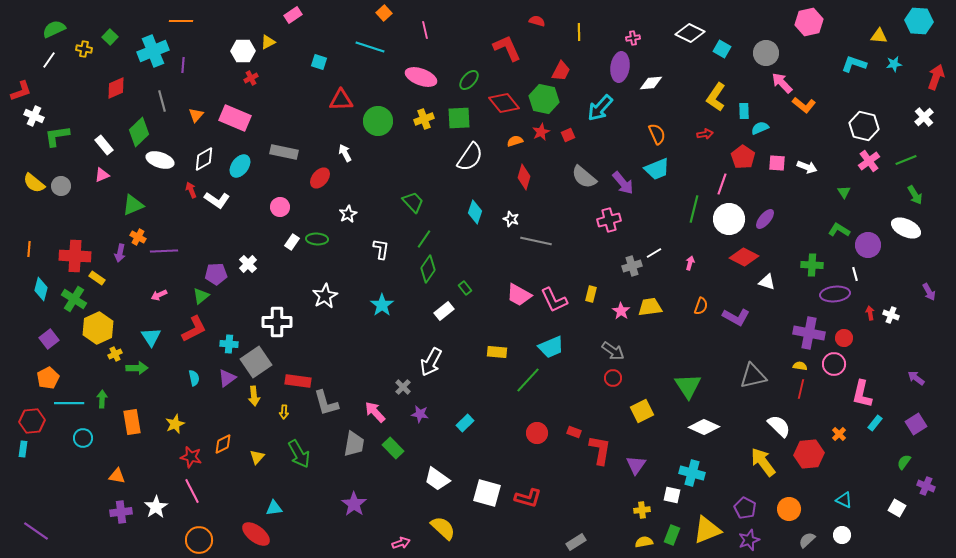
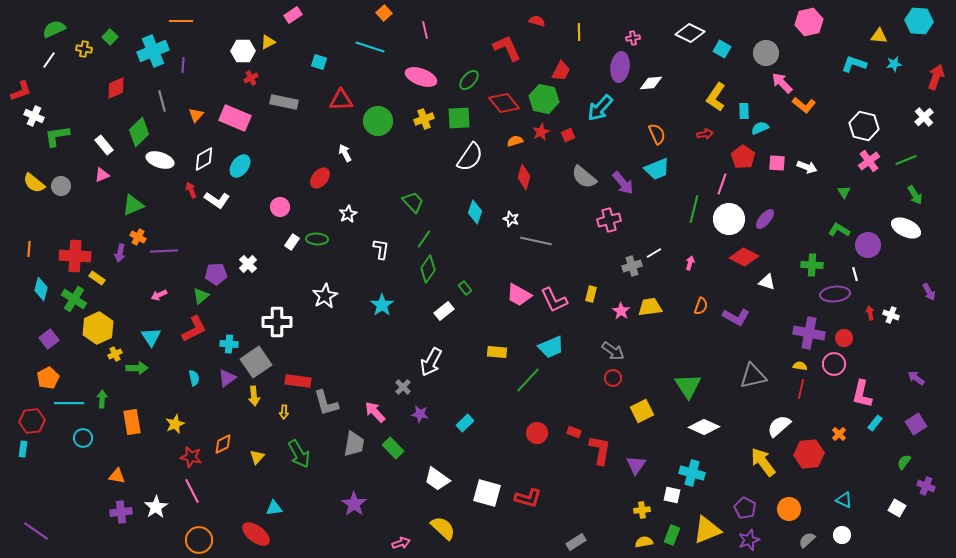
gray rectangle at (284, 152): moved 50 px up
white semicircle at (779, 426): rotated 85 degrees counterclockwise
